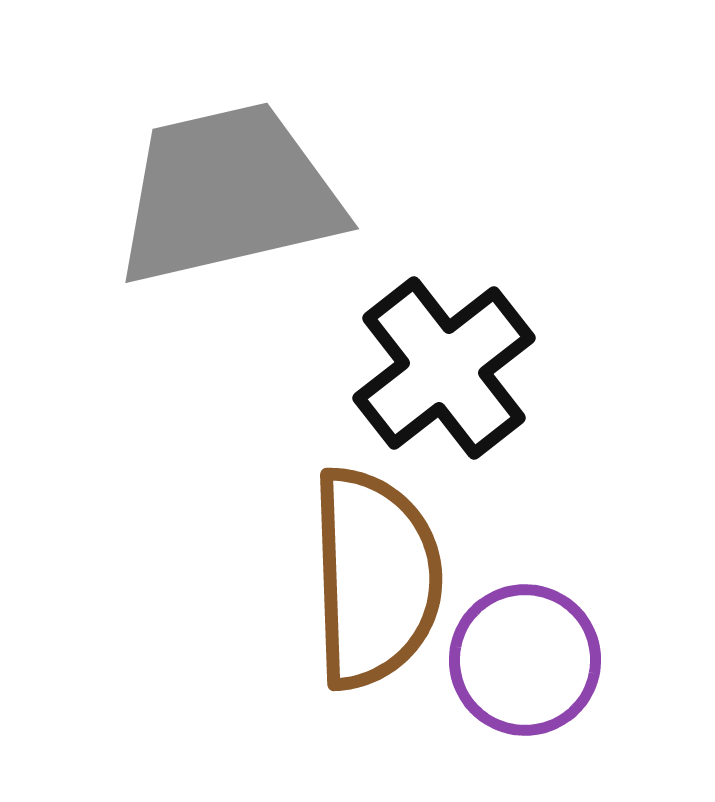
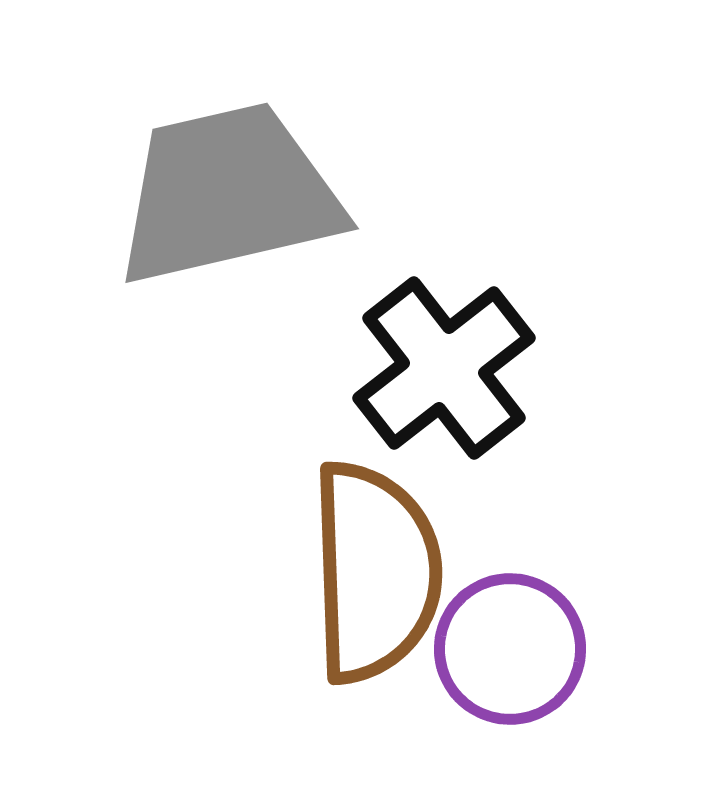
brown semicircle: moved 6 px up
purple circle: moved 15 px left, 11 px up
